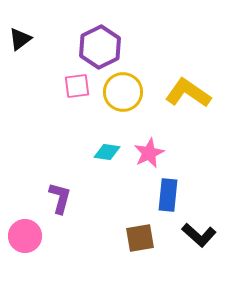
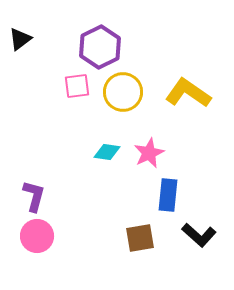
purple L-shape: moved 26 px left, 2 px up
pink circle: moved 12 px right
